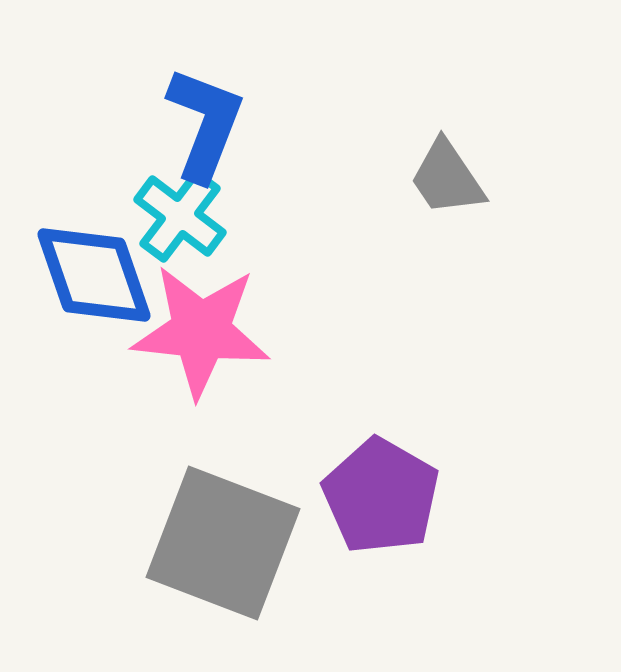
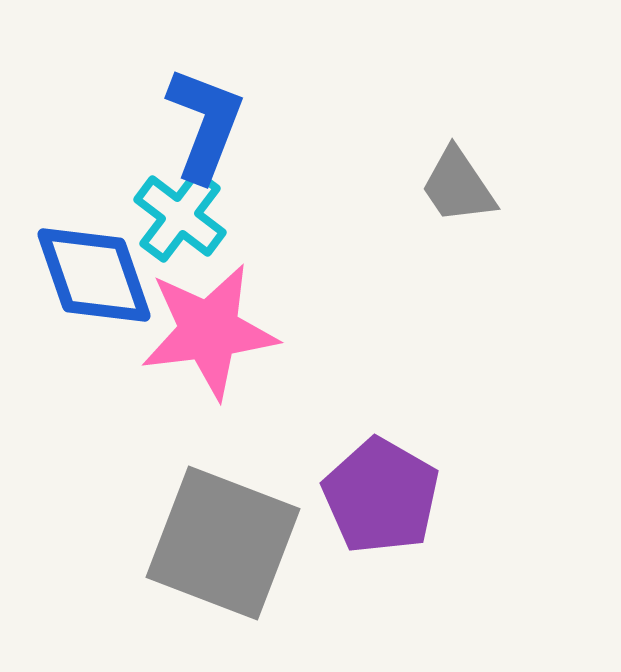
gray trapezoid: moved 11 px right, 8 px down
pink star: moved 8 px right; rotated 13 degrees counterclockwise
